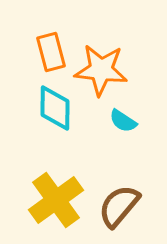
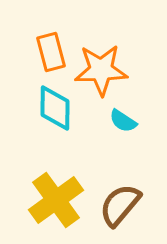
orange star: rotated 8 degrees counterclockwise
brown semicircle: moved 1 px right, 1 px up
